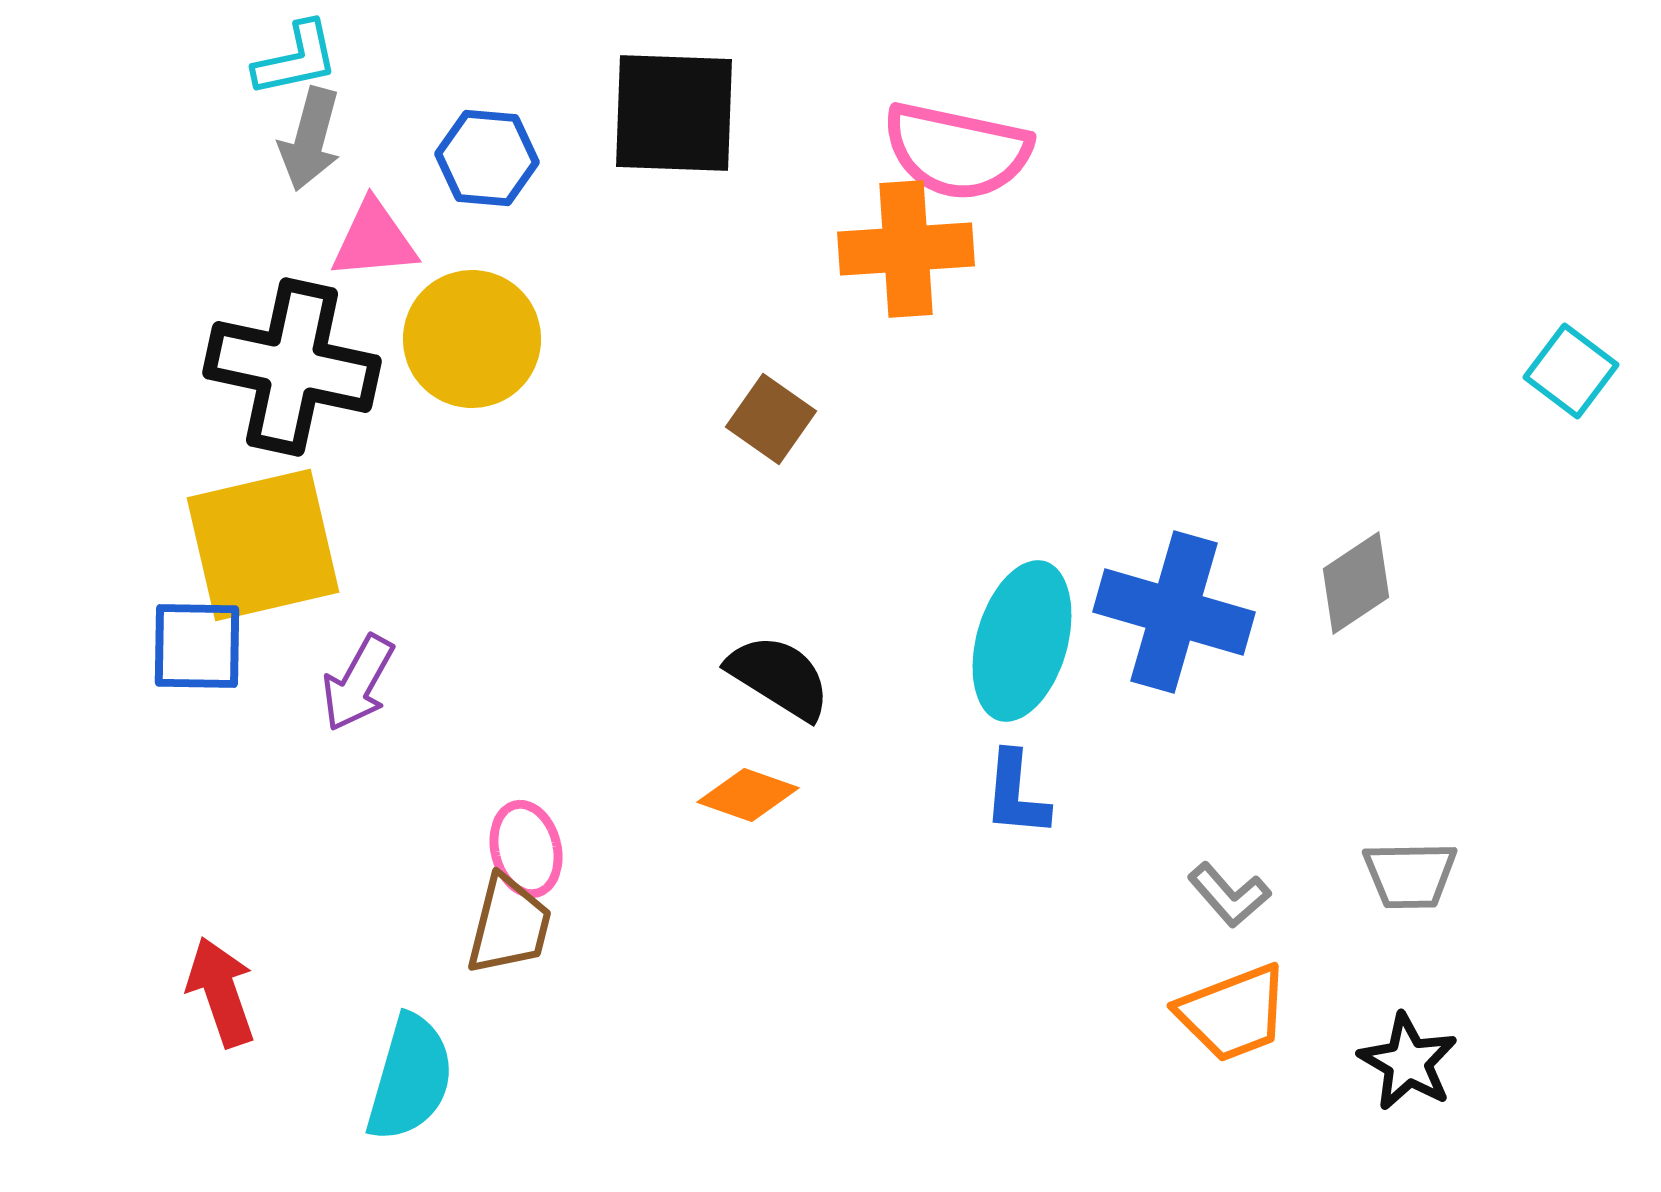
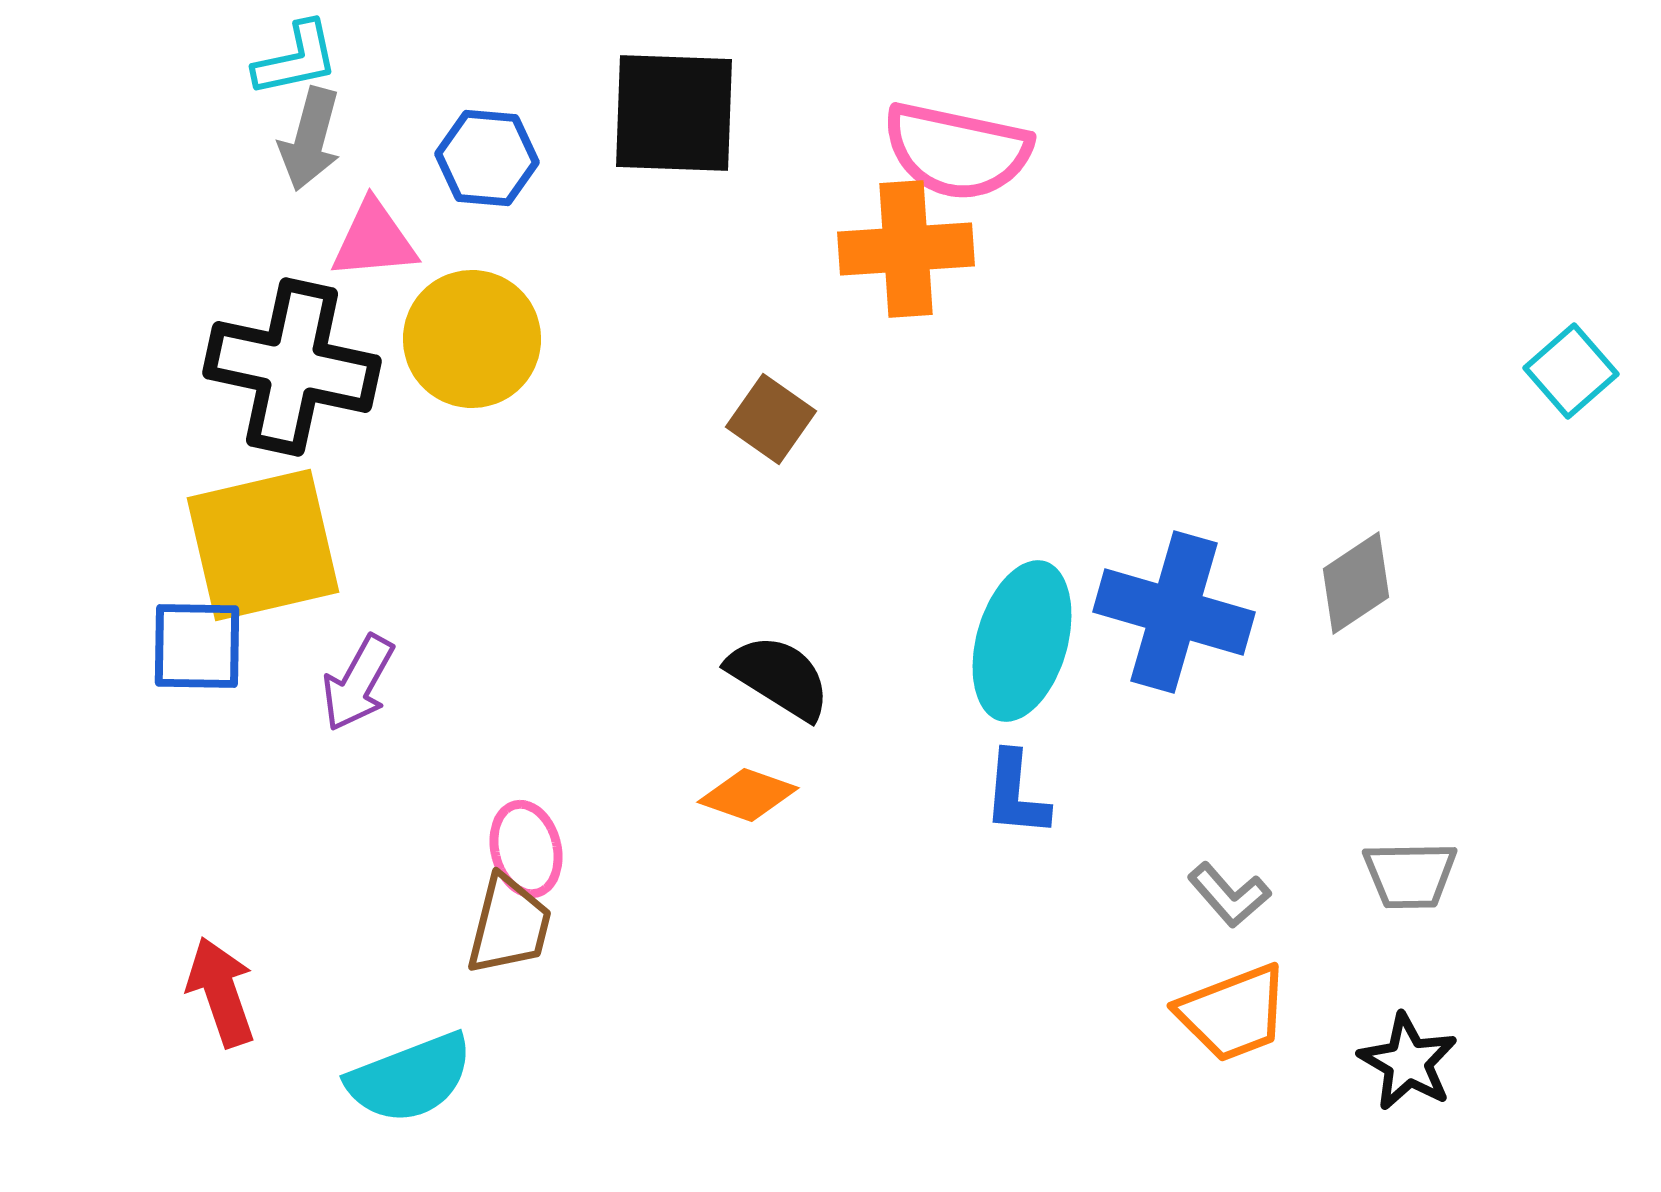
cyan square: rotated 12 degrees clockwise
cyan semicircle: rotated 53 degrees clockwise
